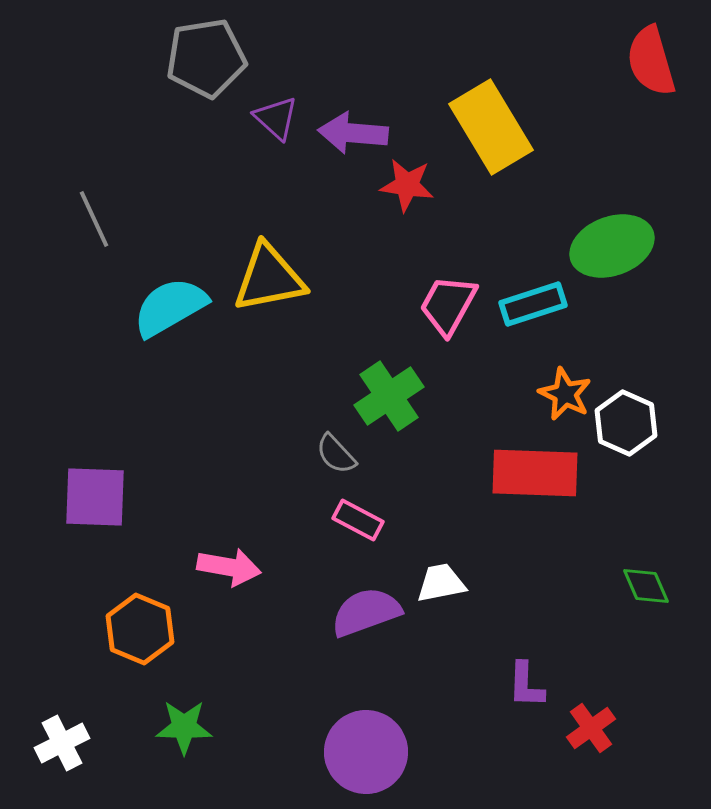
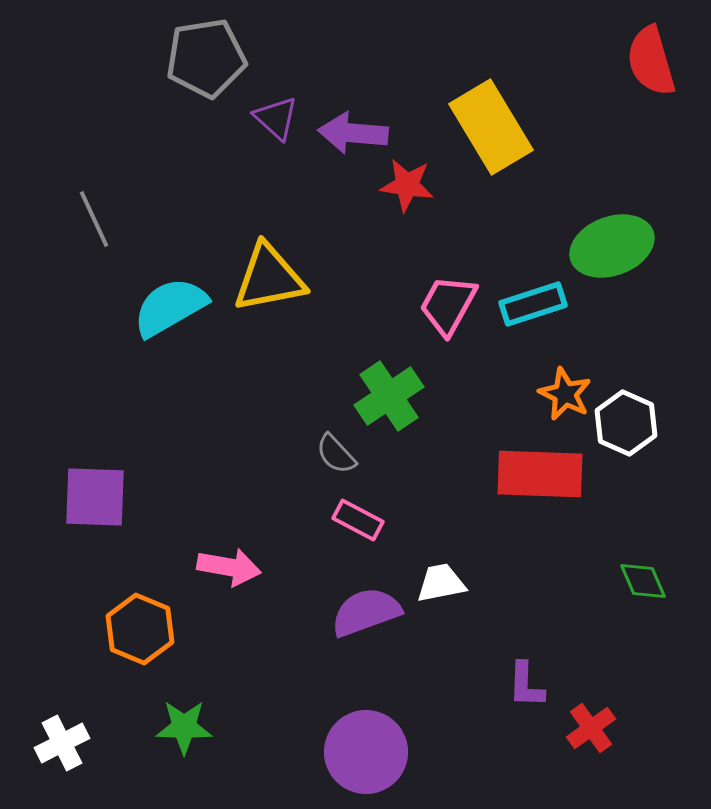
red rectangle: moved 5 px right, 1 px down
green diamond: moved 3 px left, 5 px up
